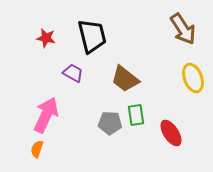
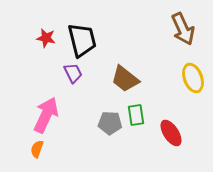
brown arrow: rotated 8 degrees clockwise
black trapezoid: moved 10 px left, 4 px down
purple trapezoid: rotated 35 degrees clockwise
